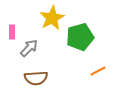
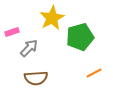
pink rectangle: rotated 72 degrees clockwise
orange line: moved 4 px left, 2 px down
